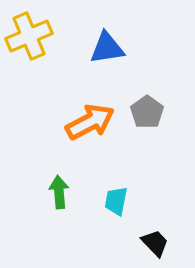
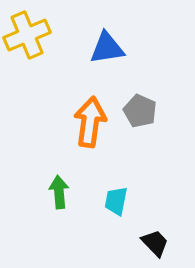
yellow cross: moved 2 px left, 1 px up
gray pentagon: moved 7 px left, 1 px up; rotated 12 degrees counterclockwise
orange arrow: rotated 54 degrees counterclockwise
